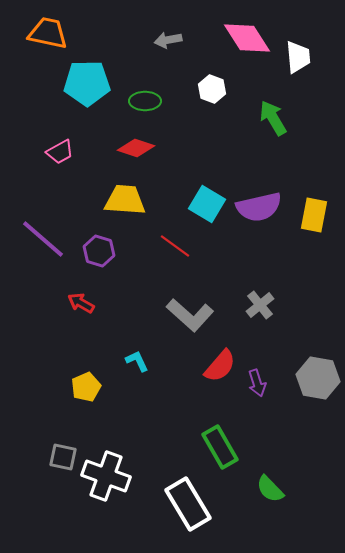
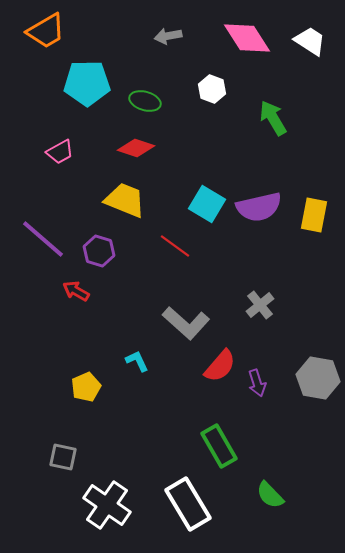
orange trapezoid: moved 2 px left, 2 px up; rotated 138 degrees clockwise
gray arrow: moved 4 px up
white trapezoid: moved 12 px right, 16 px up; rotated 52 degrees counterclockwise
green ellipse: rotated 16 degrees clockwise
yellow trapezoid: rotated 18 degrees clockwise
red arrow: moved 5 px left, 12 px up
gray L-shape: moved 4 px left, 8 px down
green rectangle: moved 1 px left, 1 px up
white cross: moved 1 px right, 29 px down; rotated 15 degrees clockwise
green semicircle: moved 6 px down
